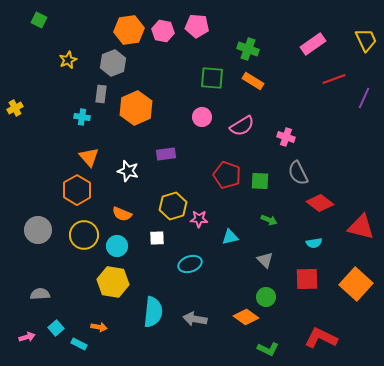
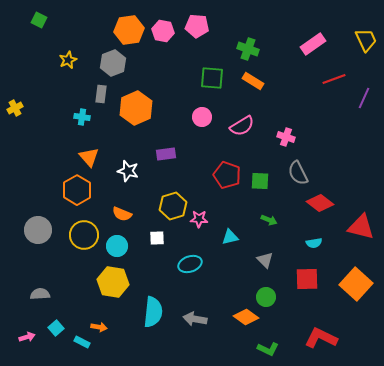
cyan rectangle at (79, 344): moved 3 px right, 2 px up
